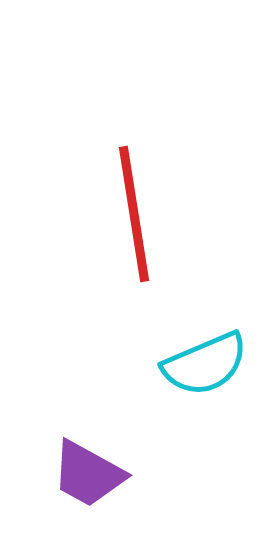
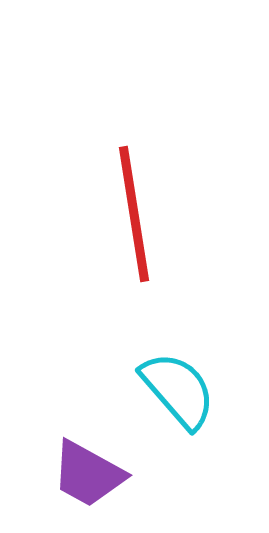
cyan semicircle: moved 27 px left, 26 px down; rotated 108 degrees counterclockwise
